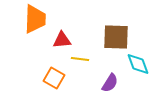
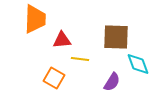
purple semicircle: moved 2 px right, 1 px up
